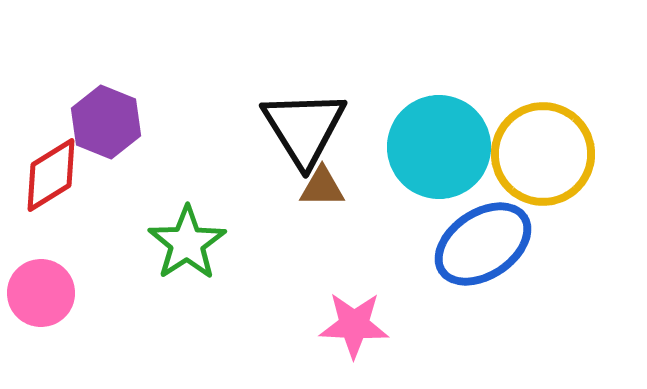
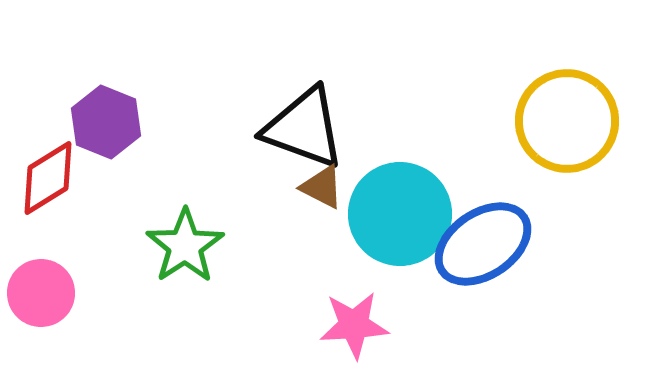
black triangle: rotated 38 degrees counterclockwise
cyan circle: moved 39 px left, 67 px down
yellow circle: moved 24 px right, 33 px up
red diamond: moved 3 px left, 3 px down
brown triangle: rotated 27 degrees clockwise
green star: moved 2 px left, 3 px down
pink star: rotated 6 degrees counterclockwise
